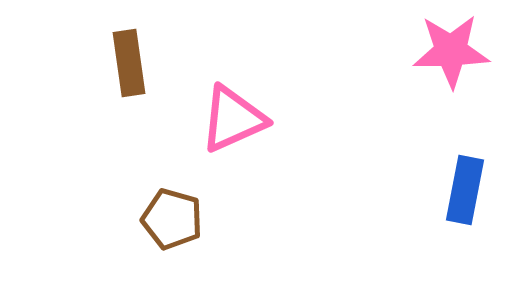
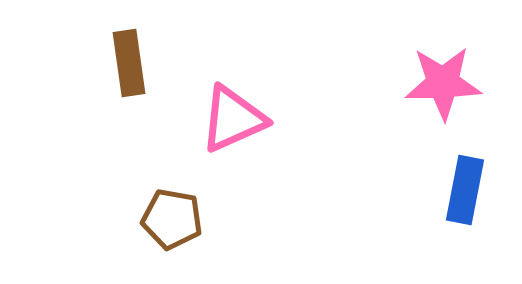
pink star: moved 8 px left, 32 px down
brown pentagon: rotated 6 degrees counterclockwise
